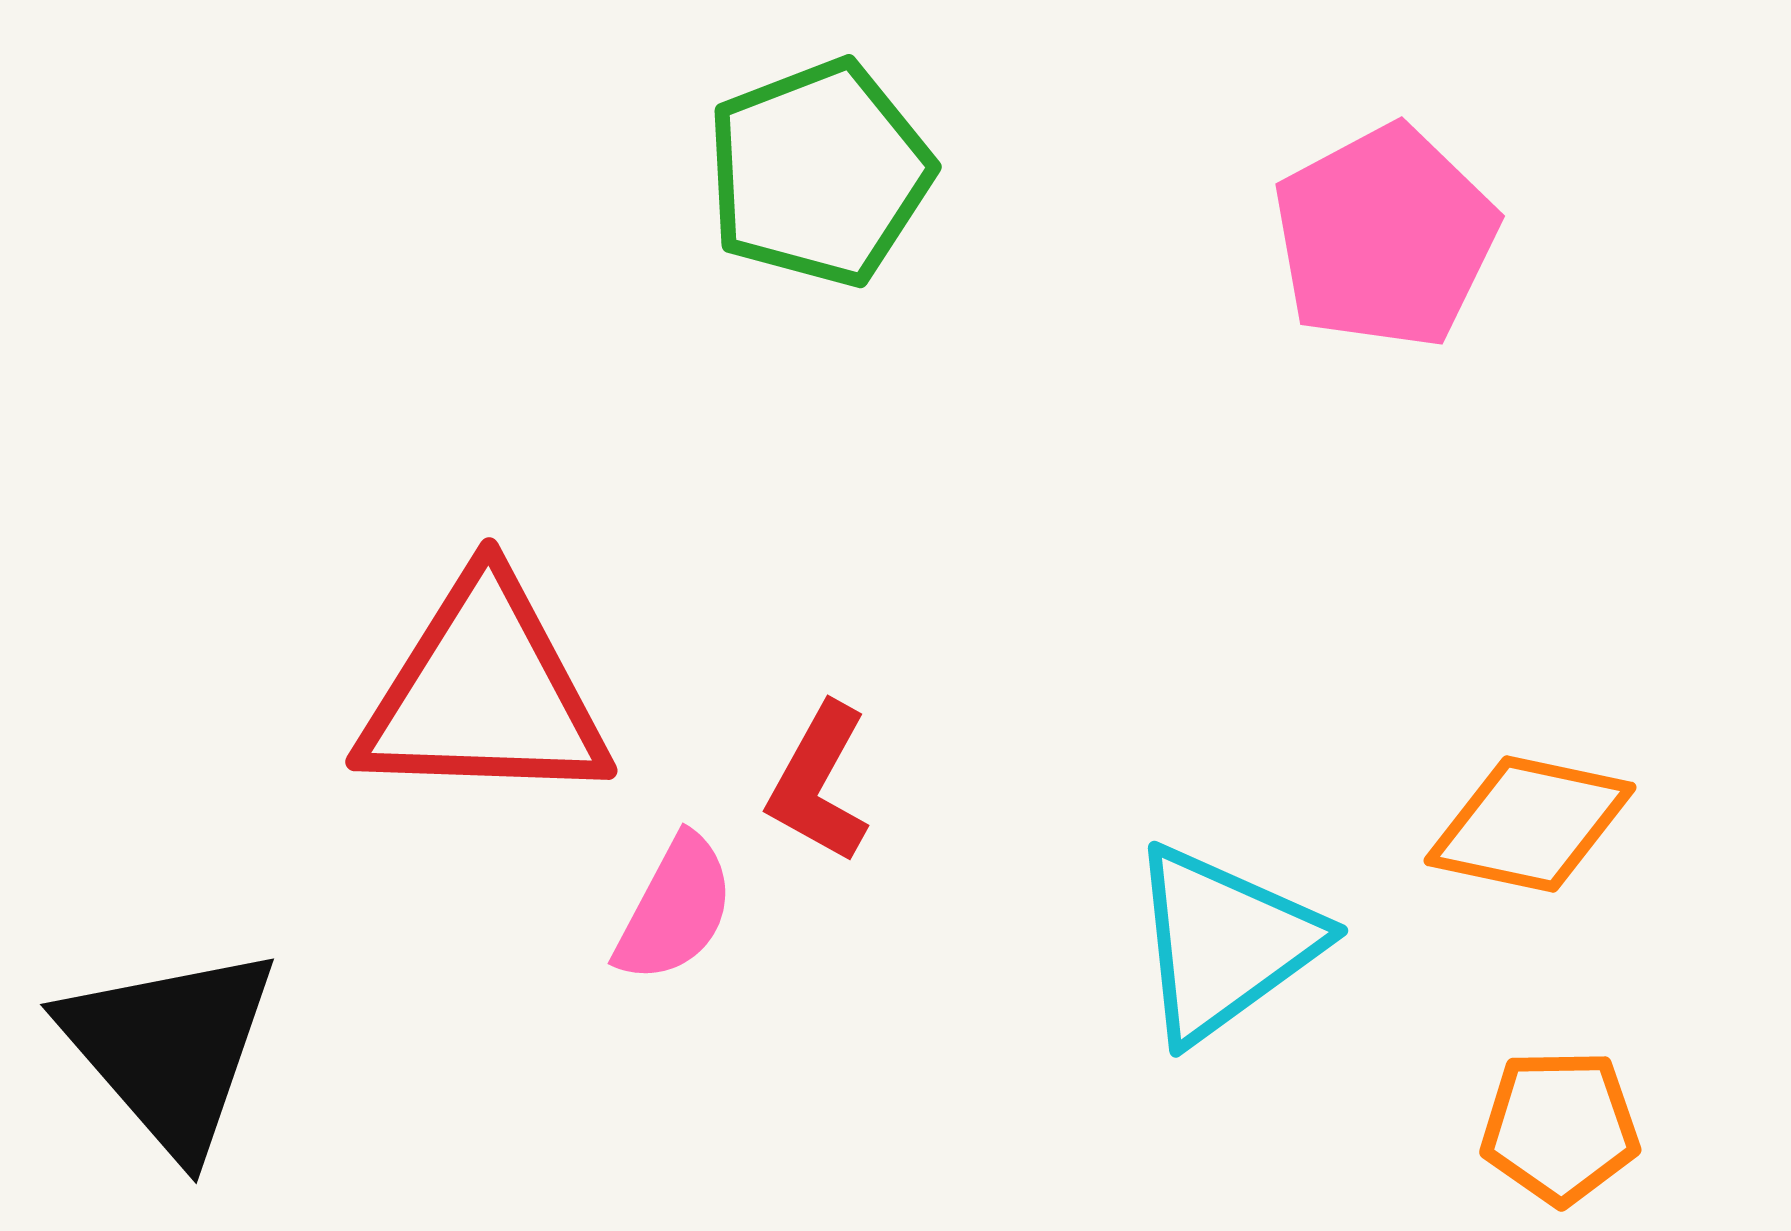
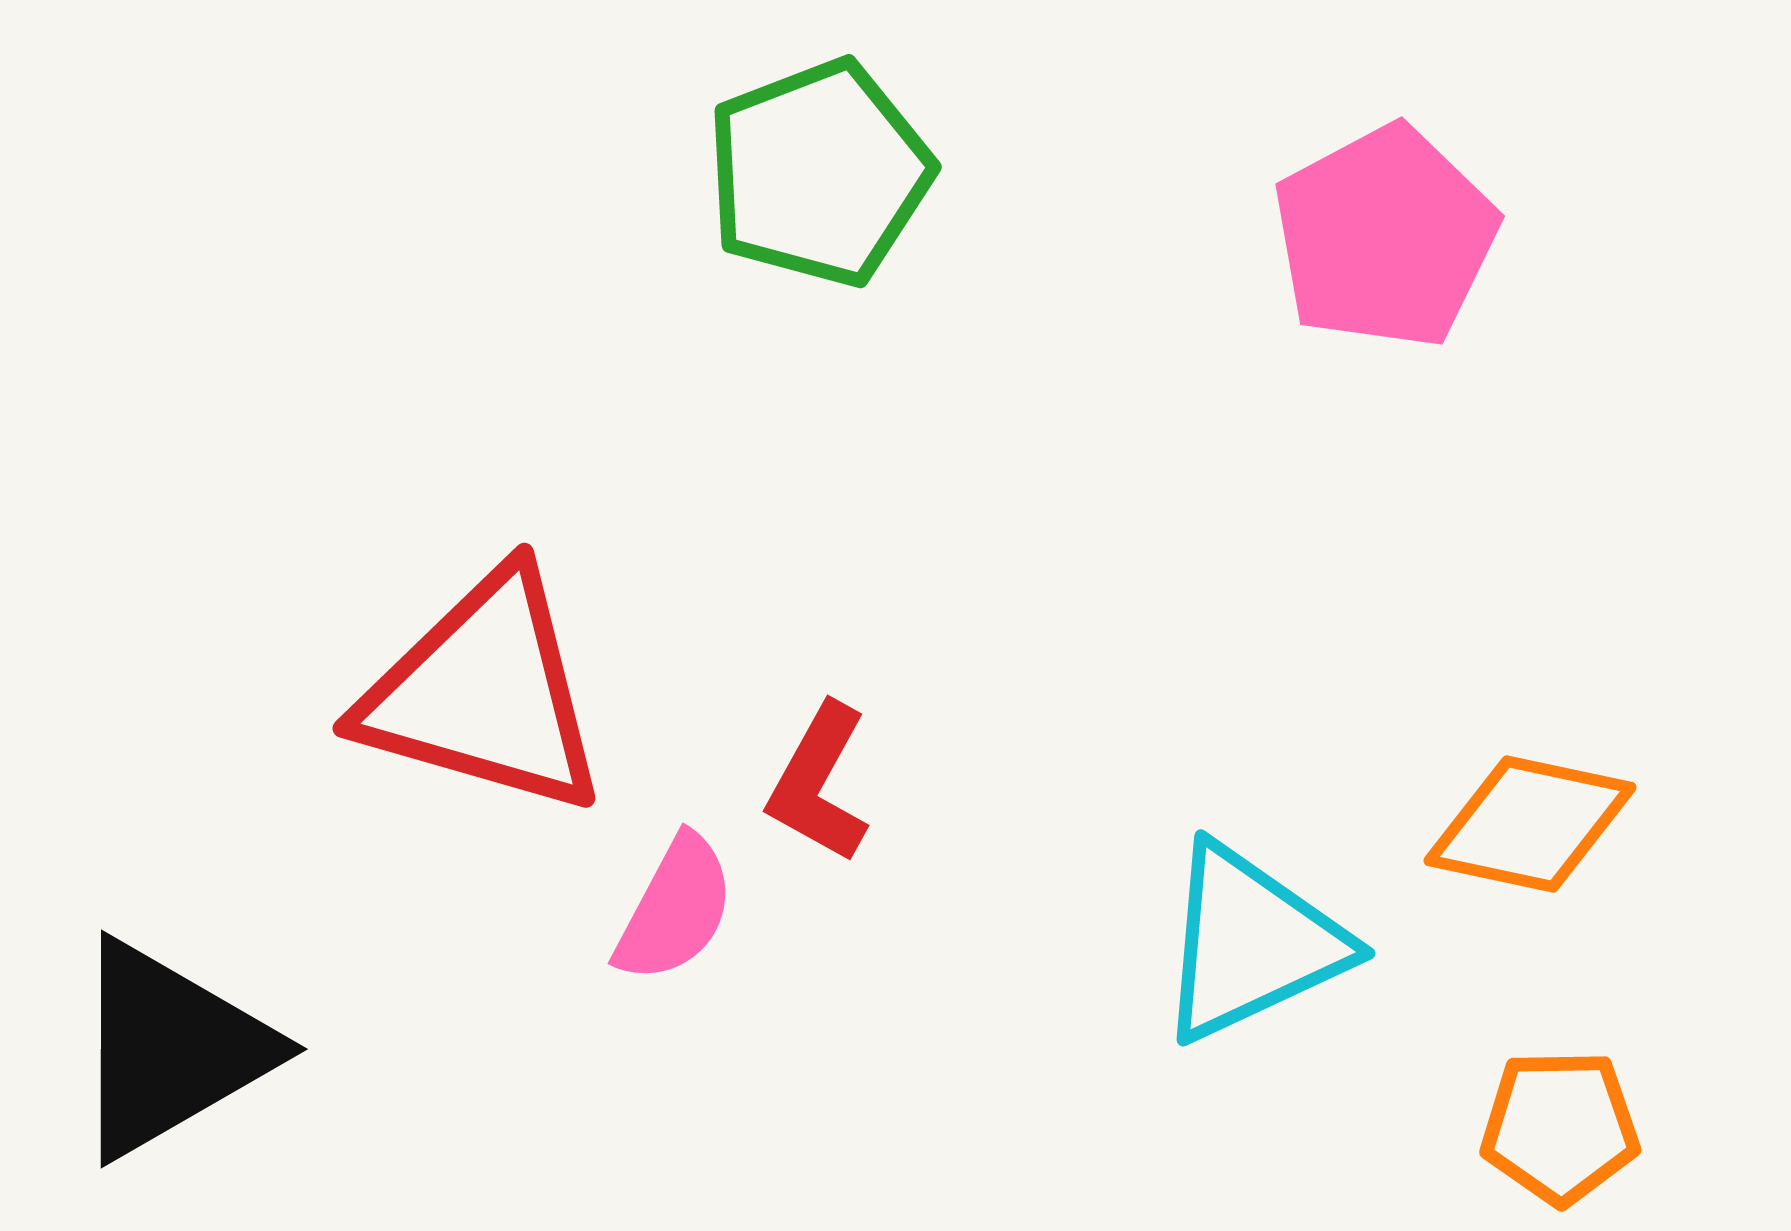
red triangle: rotated 14 degrees clockwise
cyan triangle: moved 27 px right; rotated 11 degrees clockwise
black triangle: rotated 41 degrees clockwise
